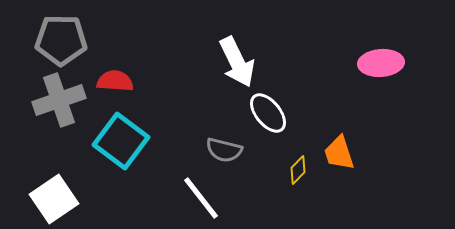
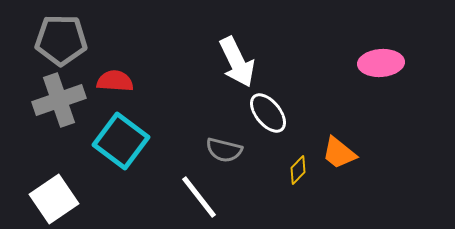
orange trapezoid: rotated 33 degrees counterclockwise
white line: moved 2 px left, 1 px up
